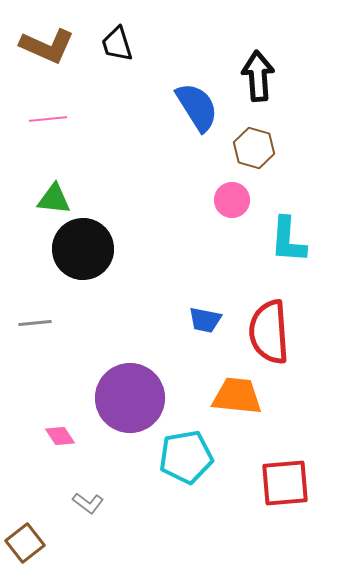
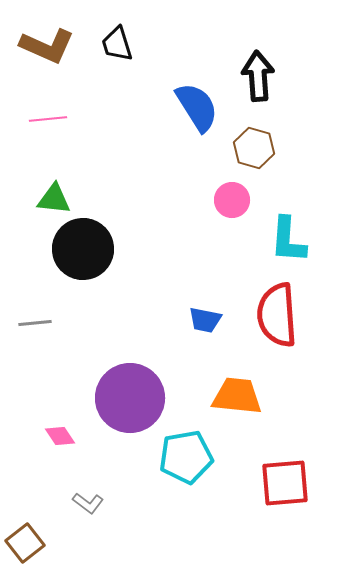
red semicircle: moved 8 px right, 17 px up
